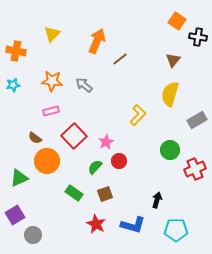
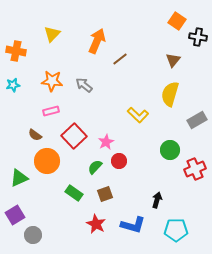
yellow L-shape: rotated 90 degrees clockwise
brown semicircle: moved 3 px up
